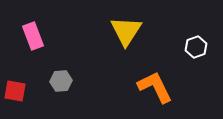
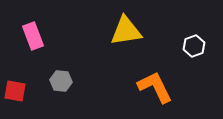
yellow triangle: rotated 48 degrees clockwise
white hexagon: moved 2 px left, 1 px up
gray hexagon: rotated 10 degrees clockwise
